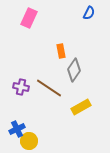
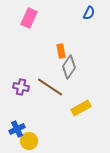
gray diamond: moved 5 px left, 3 px up
brown line: moved 1 px right, 1 px up
yellow rectangle: moved 1 px down
